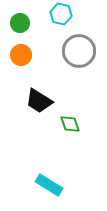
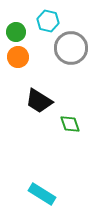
cyan hexagon: moved 13 px left, 7 px down
green circle: moved 4 px left, 9 px down
gray circle: moved 8 px left, 3 px up
orange circle: moved 3 px left, 2 px down
cyan rectangle: moved 7 px left, 9 px down
